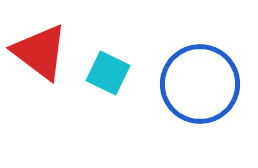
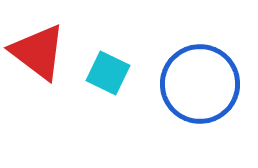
red triangle: moved 2 px left
